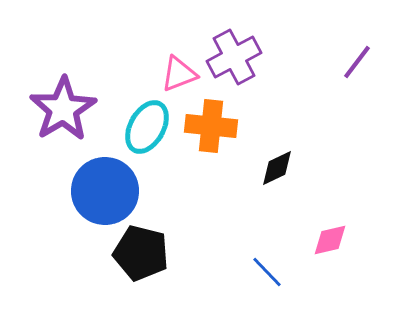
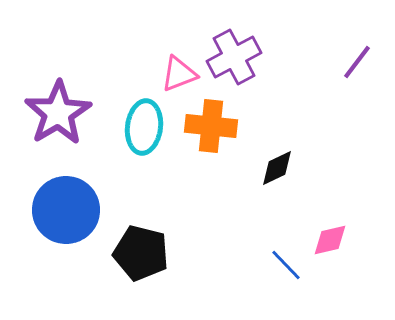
purple star: moved 5 px left, 4 px down
cyan ellipse: moved 3 px left; rotated 22 degrees counterclockwise
blue circle: moved 39 px left, 19 px down
blue line: moved 19 px right, 7 px up
